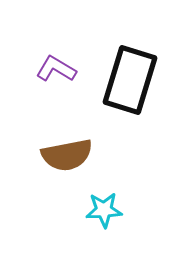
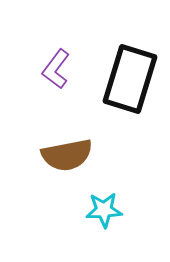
purple L-shape: rotated 84 degrees counterclockwise
black rectangle: moved 1 px up
